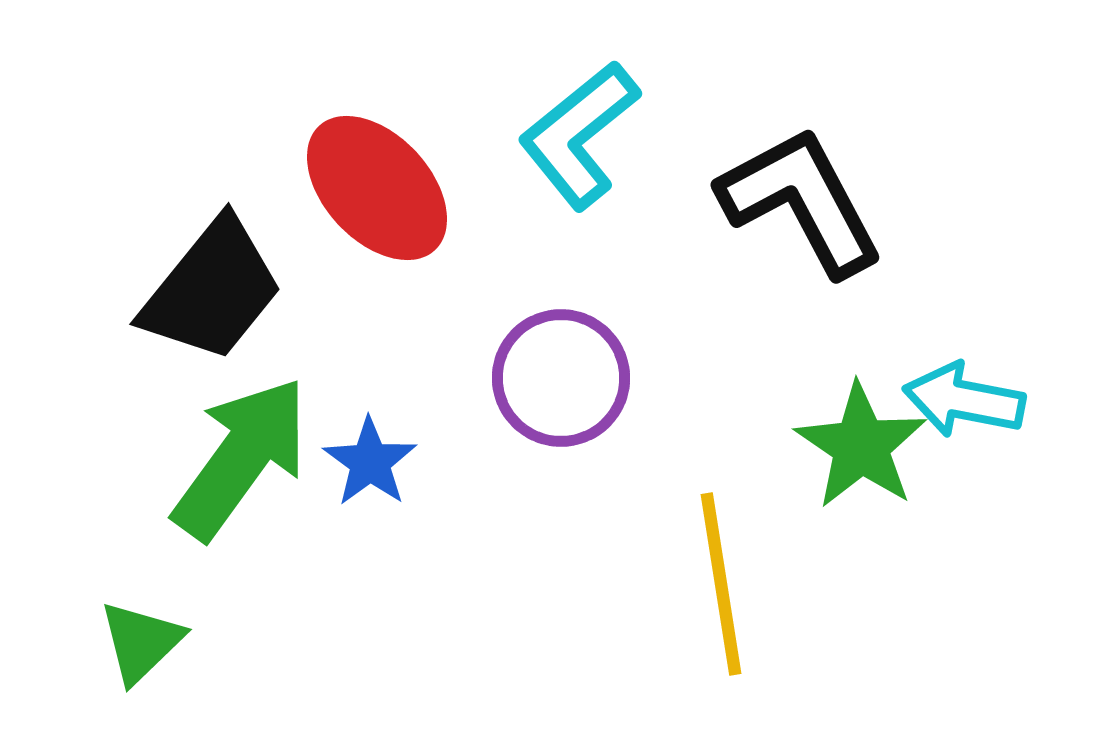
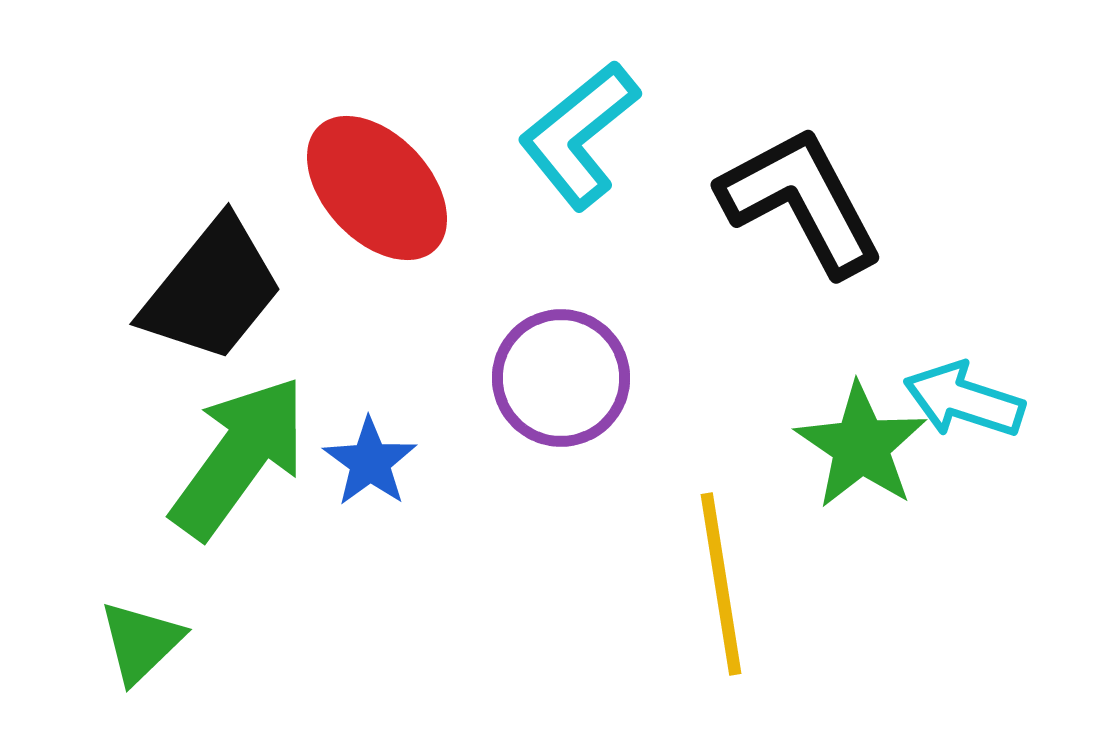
cyan arrow: rotated 7 degrees clockwise
green arrow: moved 2 px left, 1 px up
